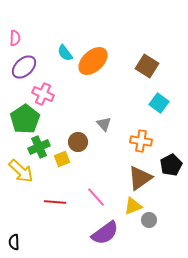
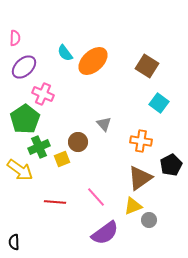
yellow arrow: moved 1 px left, 1 px up; rotated 8 degrees counterclockwise
